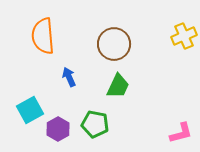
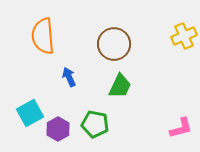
green trapezoid: moved 2 px right
cyan square: moved 3 px down
pink L-shape: moved 5 px up
